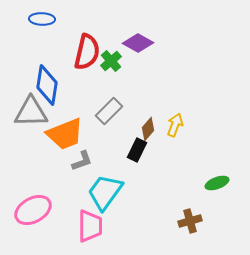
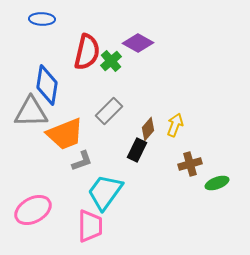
brown cross: moved 57 px up
